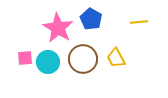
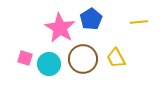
blue pentagon: rotated 10 degrees clockwise
pink star: moved 2 px right
pink square: rotated 21 degrees clockwise
cyan circle: moved 1 px right, 2 px down
